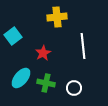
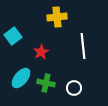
red star: moved 2 px left, 1 px up
